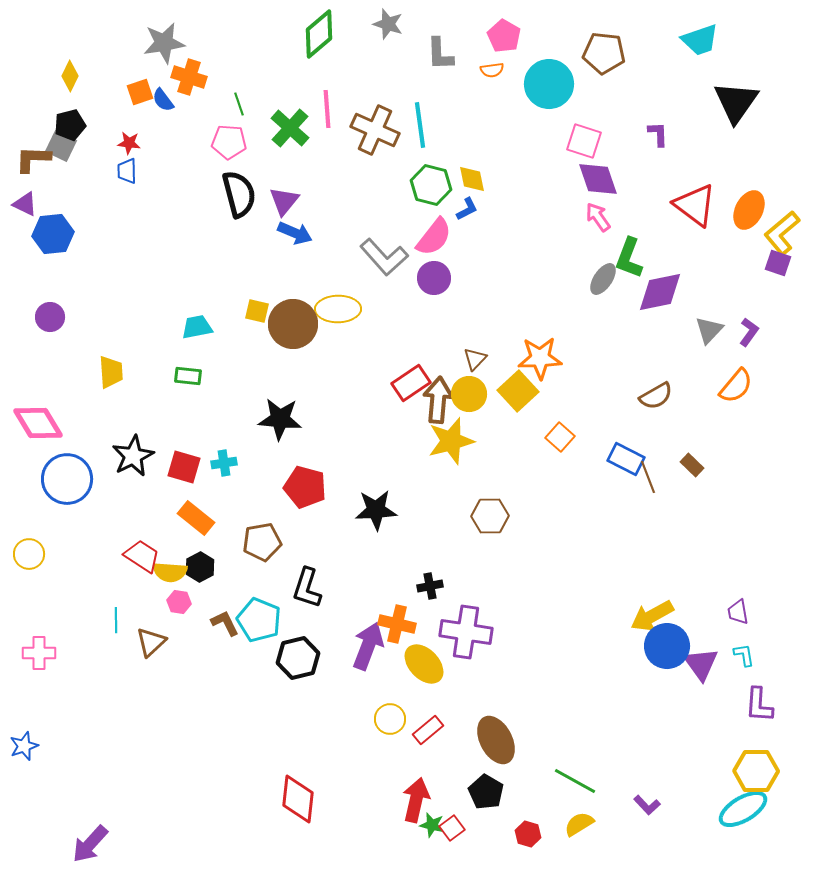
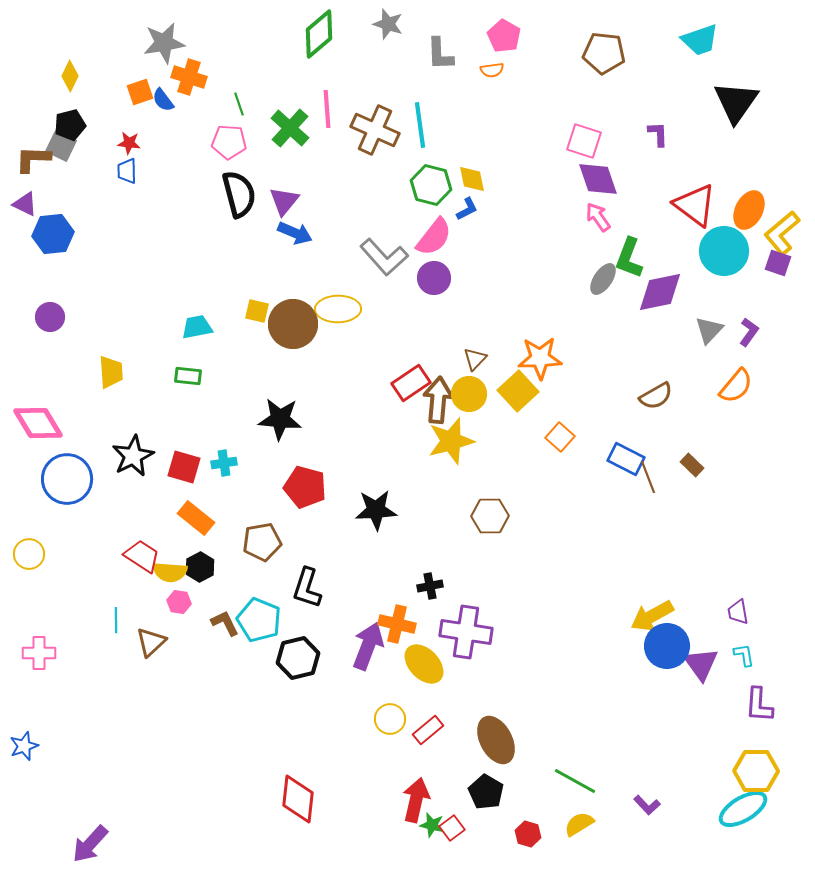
cyan circle at (549, 84): moved 175 px right, 167 px down
